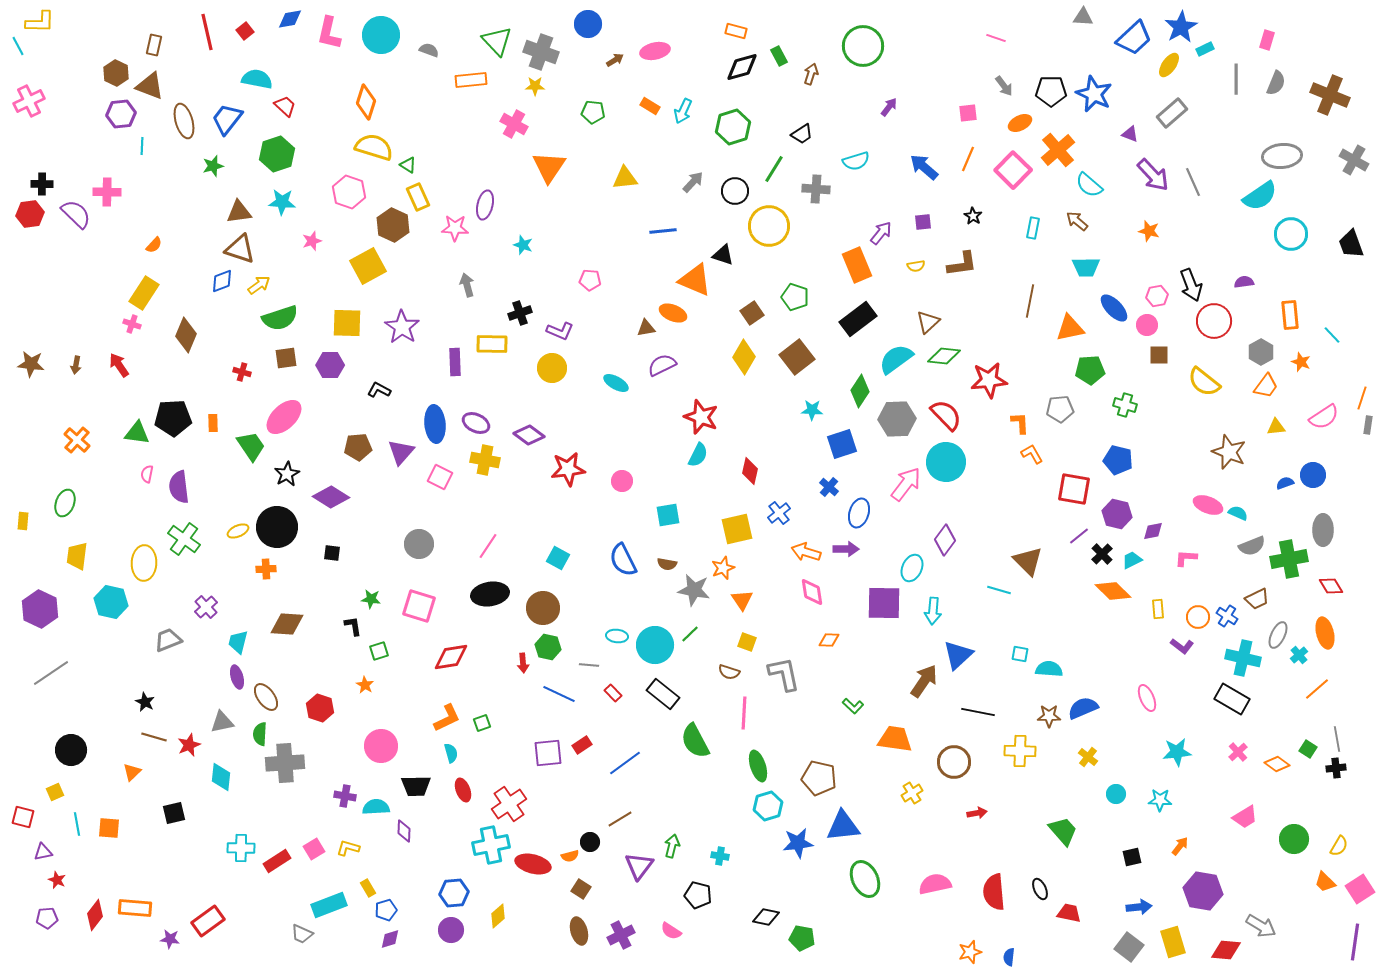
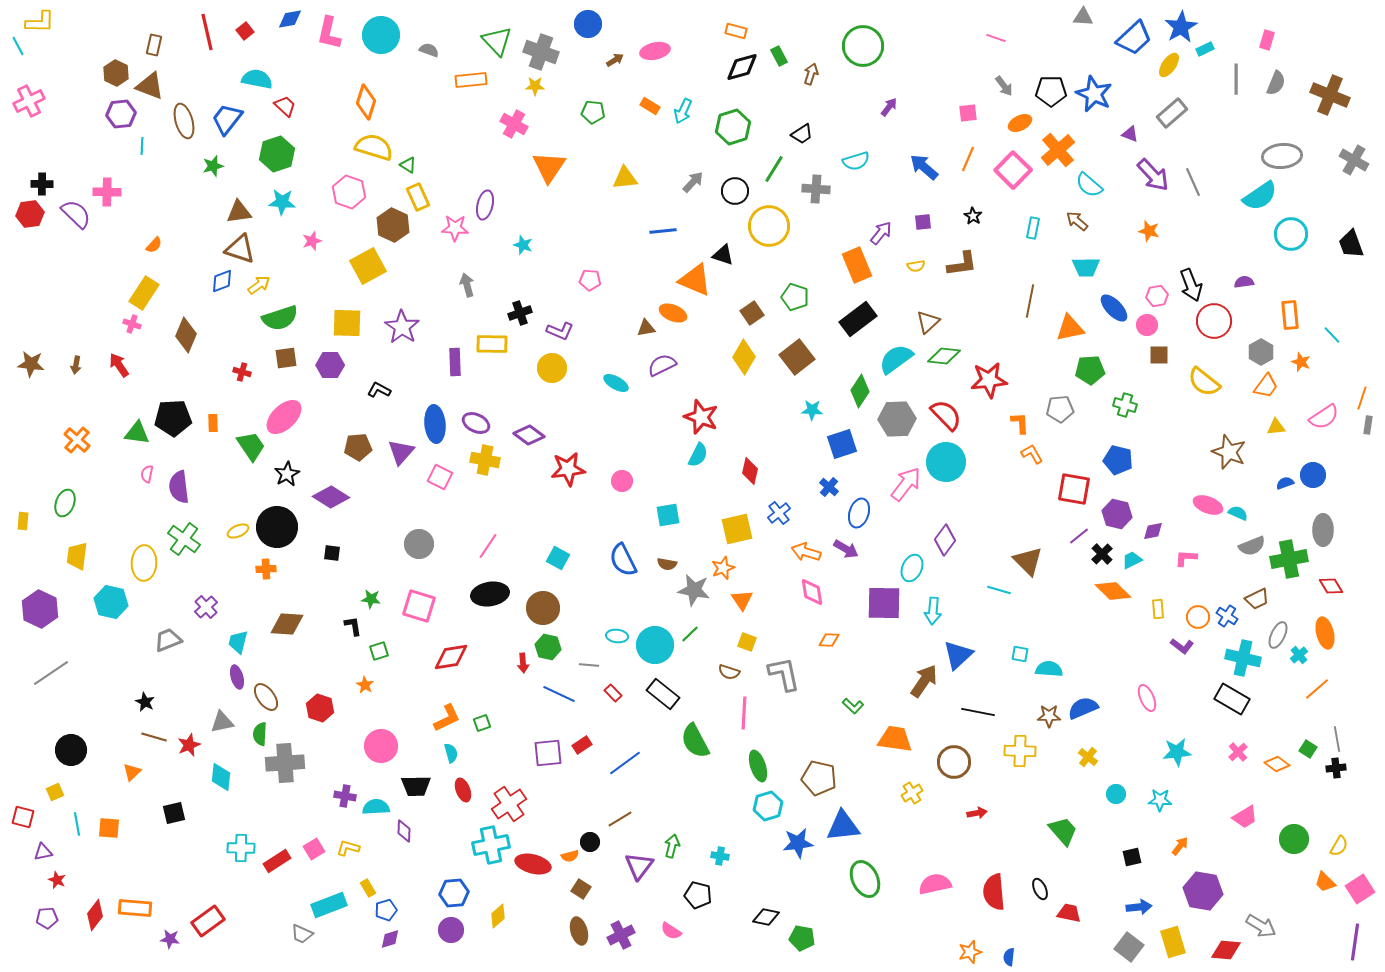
purple arrow at (846, 549): rotated 30 degrees clockwise
